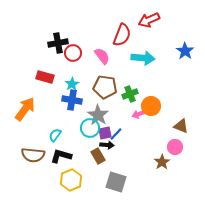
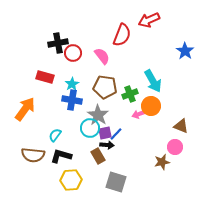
cyan arrow: moved 10 px right, 23 px down; rotated 55 degrees clockwise
brown star: rotated 21 degrees clockwise
yellow hexagon: rotated 20 degrees clockwise
